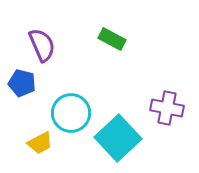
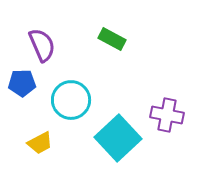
blue pentagon: rotated 16 degrees counterclockwise
purple cross: moved 7 px down
cyan circle: moved 13 px up
